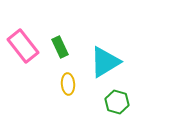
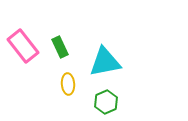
cyan triangle: rotated 20 degrees clockwise
green hexagon: moved 11 px left; rotated 20 degrees clockwise
